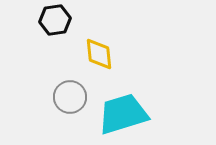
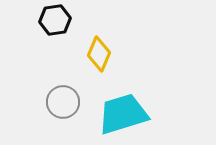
yellow diamond: rotated 28 degrees clockwise
gray circle: moved 7 px left, 5 px down
